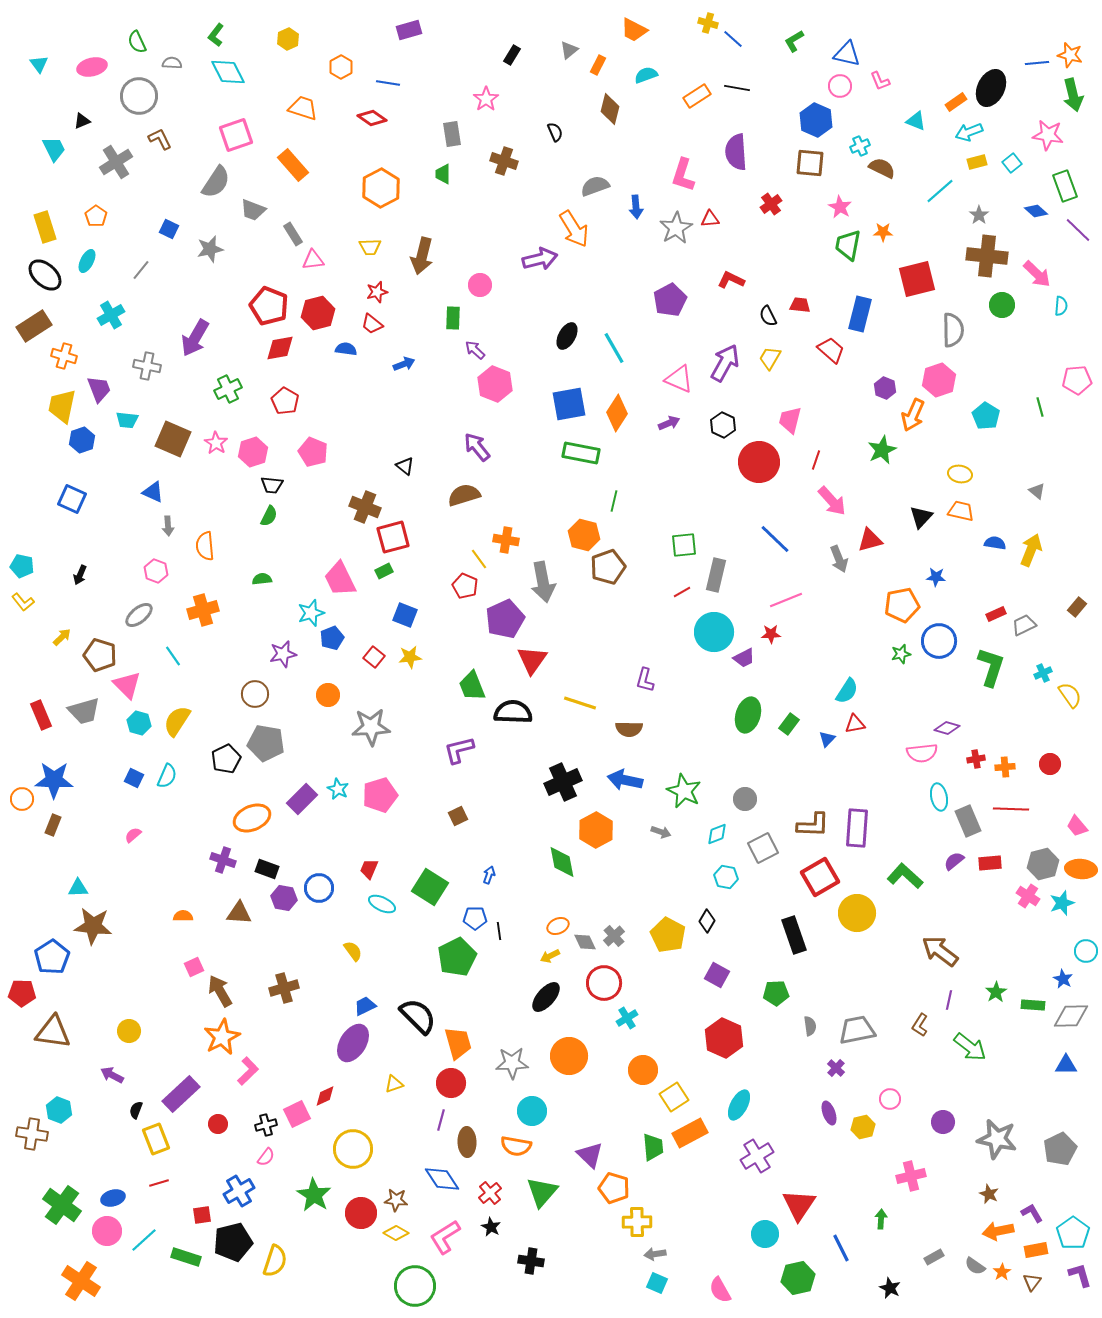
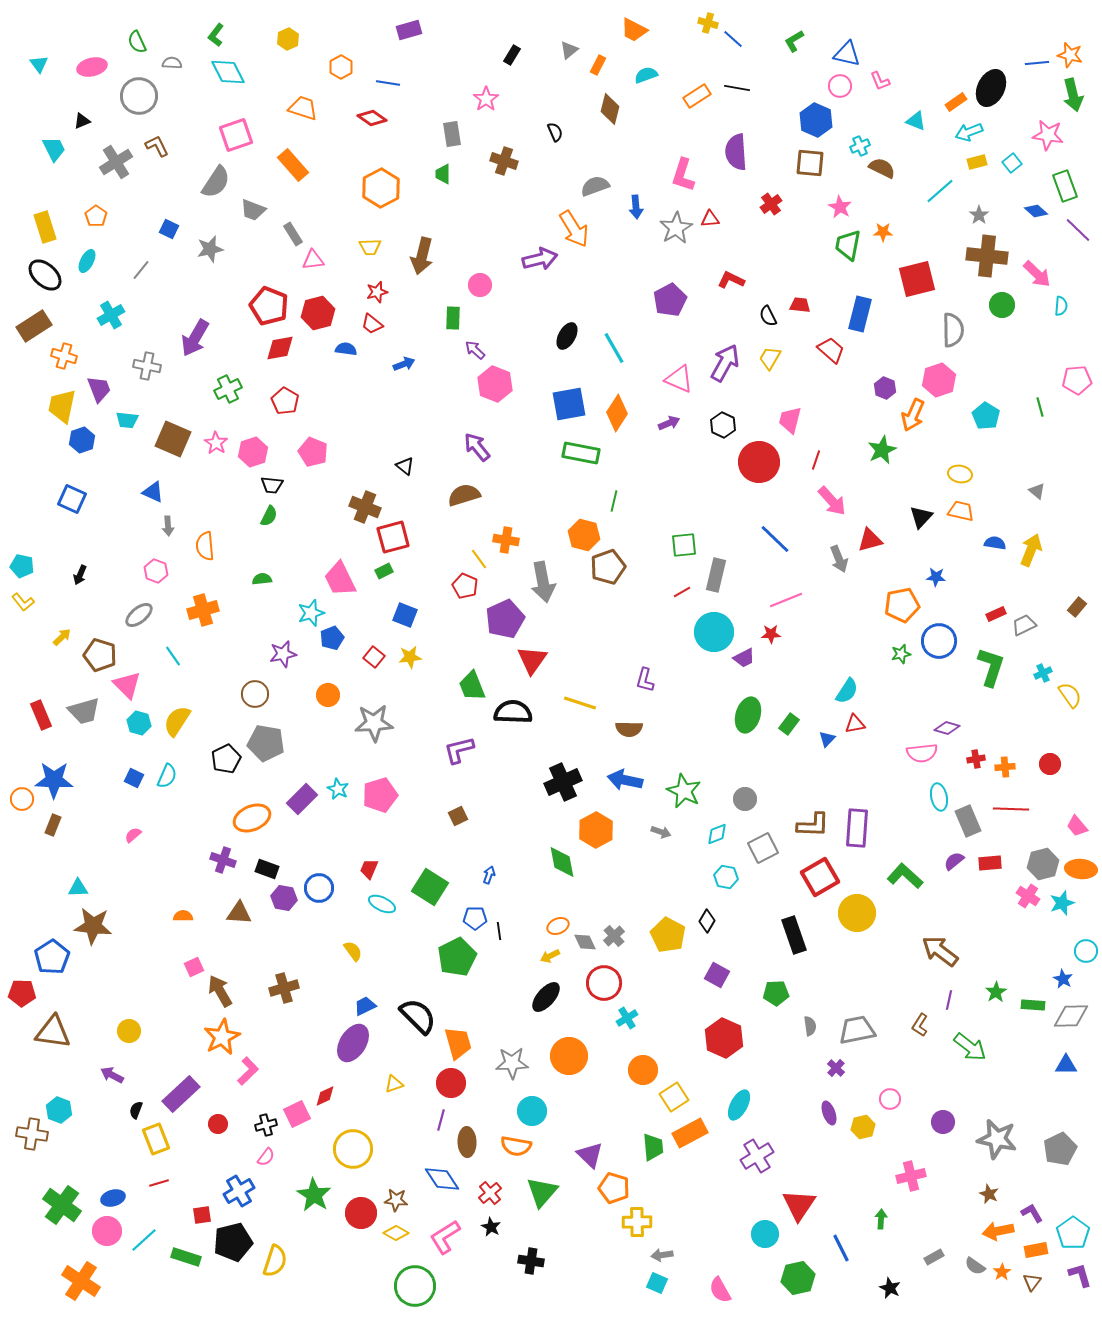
brown L-shape at (160, 139): moved 3 px left, 7 px down
gray star at (371, 727): moved 3 px right, 4 px up
gray arrow at (655, 1254): moved 7 px right, 1 px down
